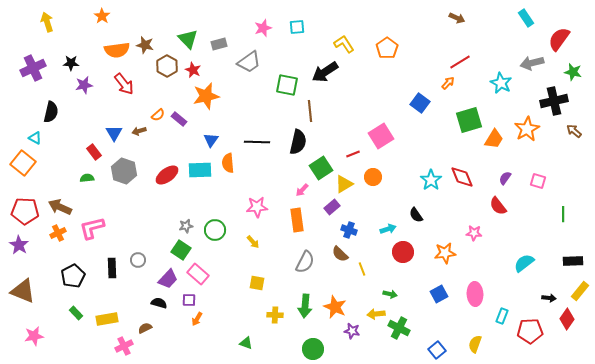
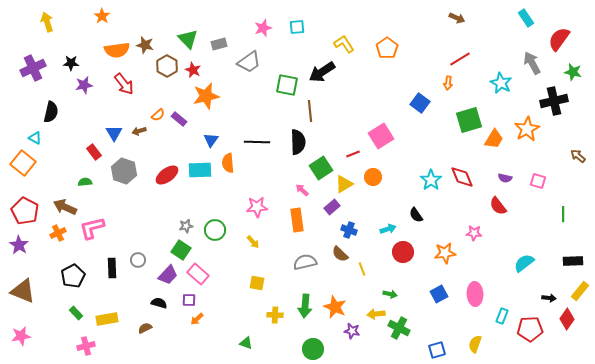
red line at (460, 62): moved 3 px up
gray arrow at (532, 63): rotated 75 degrees clockwise
black arrow at (325, 72): moved 3 px left
orange arrow at (448, 83): rotated 144 degrees clockwise
brown arrow at (574, 131): moved 4 px right, 25 px down
black semicircle at (298, 142): rotated 15 degrees counterclockwise
green semicircle at (87, 178): moved 2 px left, 4 px down
purple semicircle at (505, 178): rotated 112 degrees counterclockwise
pink arrow at (302, 190): rotated 88 degrees clockwise
brown arrow at (60, 207): moved 5 px right
red pentagon at (25, 211): rotated 24 degrees clockwise
gray semicircle at (305, 262): rotated 130 degrees counterclockwise
purple trapezoid at (168, 279): moved 4 px up
orange arrow at (197, 319): rotated 16 degrees clockwise
red pentagon at (530, 331): moved 2 px up
pink star at (34, 336): moved 13 px left
pink cross at (124, 346): moved 38 px left; rotated 12 degrees clockwise
blue square at (437, 350): rotated 24 degrees clockwise
